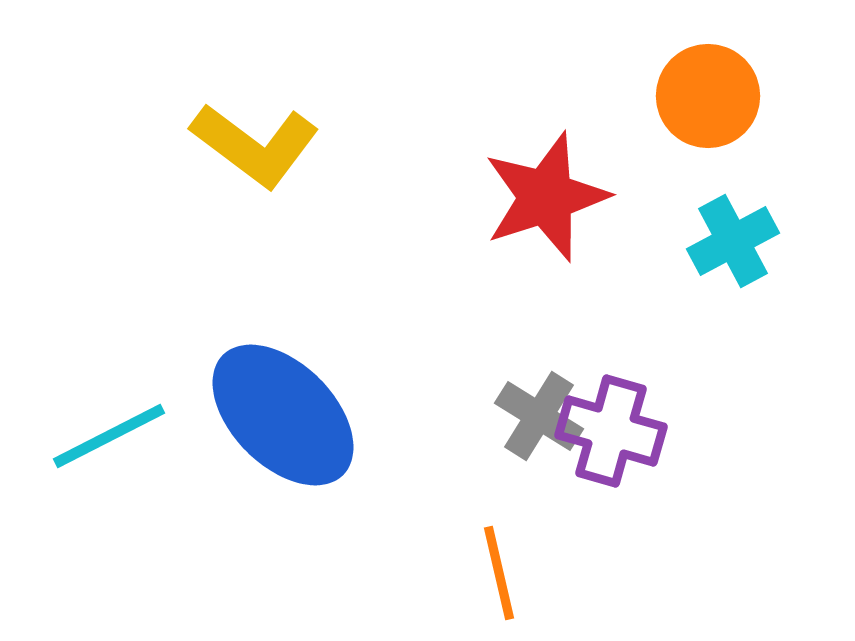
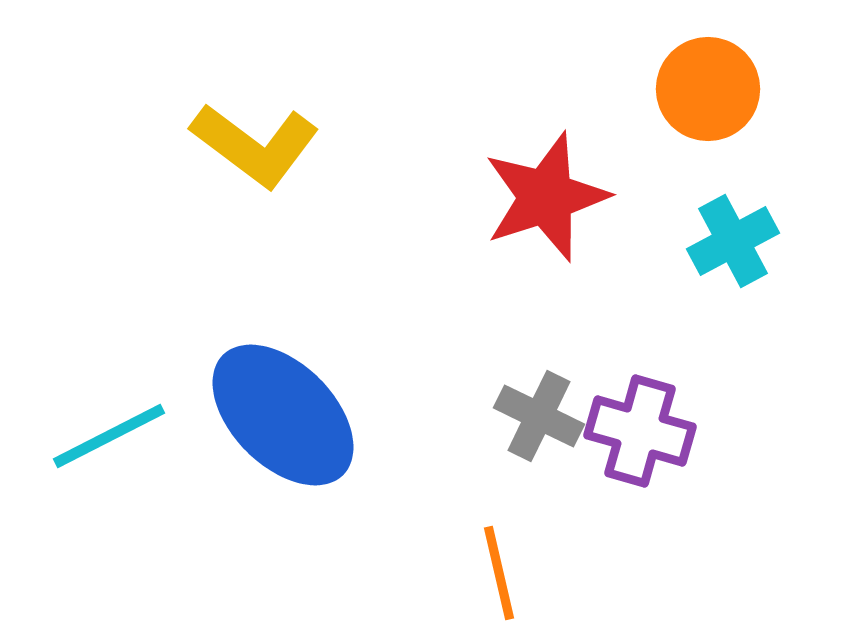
orange circle: moved 7 px up
gray cross: rotated 6 degrees counterclockwise
purple cross: moved 29 px right
